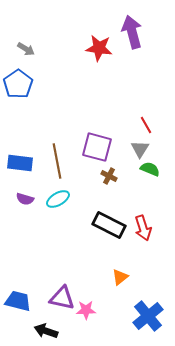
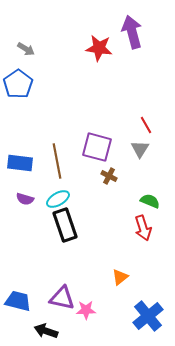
green semicircle: moved 32 px down
black rectangle: moved 44 px left; rotated 44 degrees clockwise
